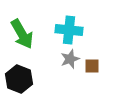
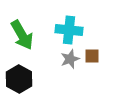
green arrow: moved 1 px down
brown square: moved 10 px up
black hexagon: rotated 8 degrees clockwise
